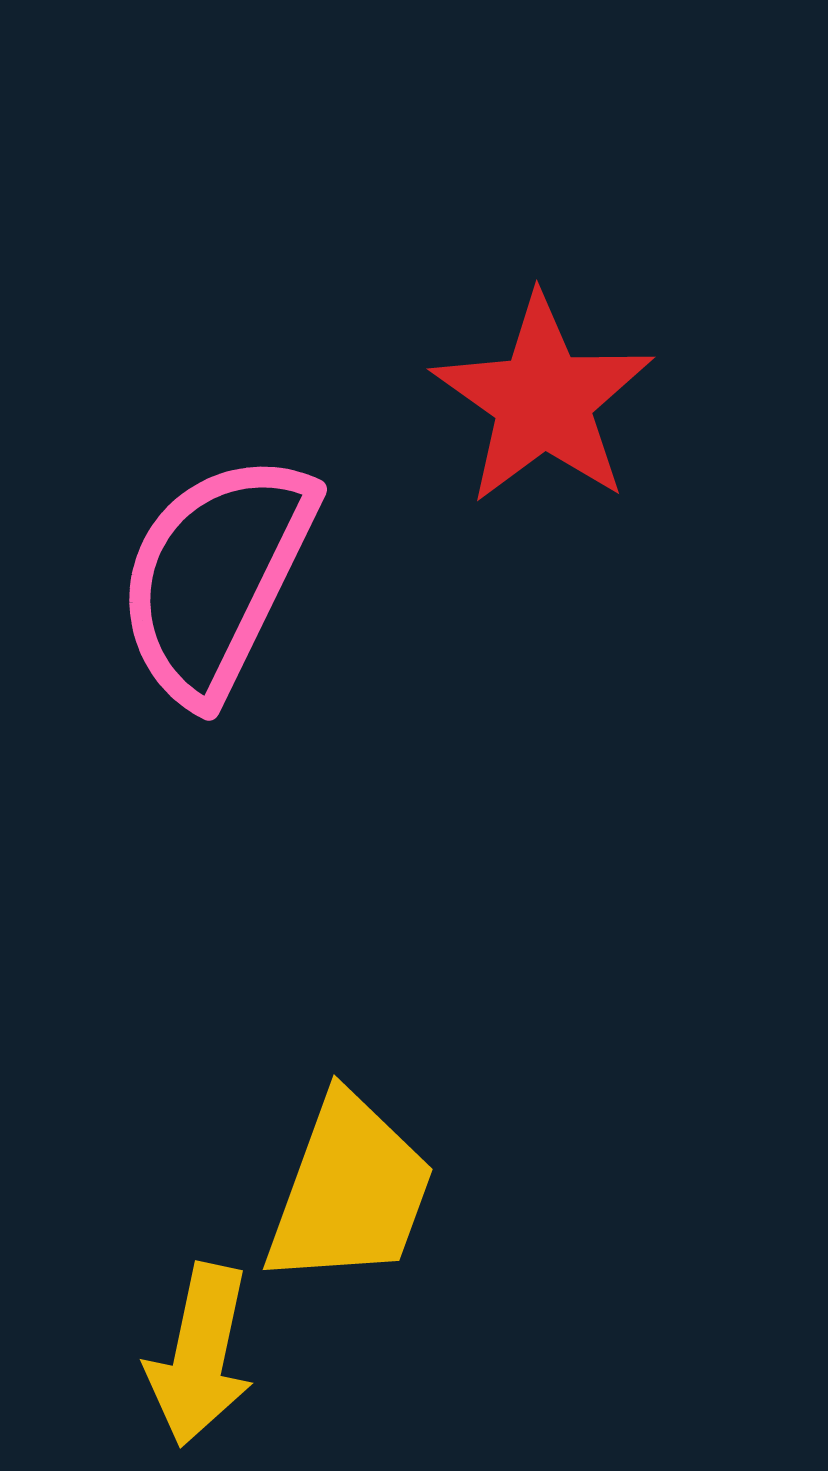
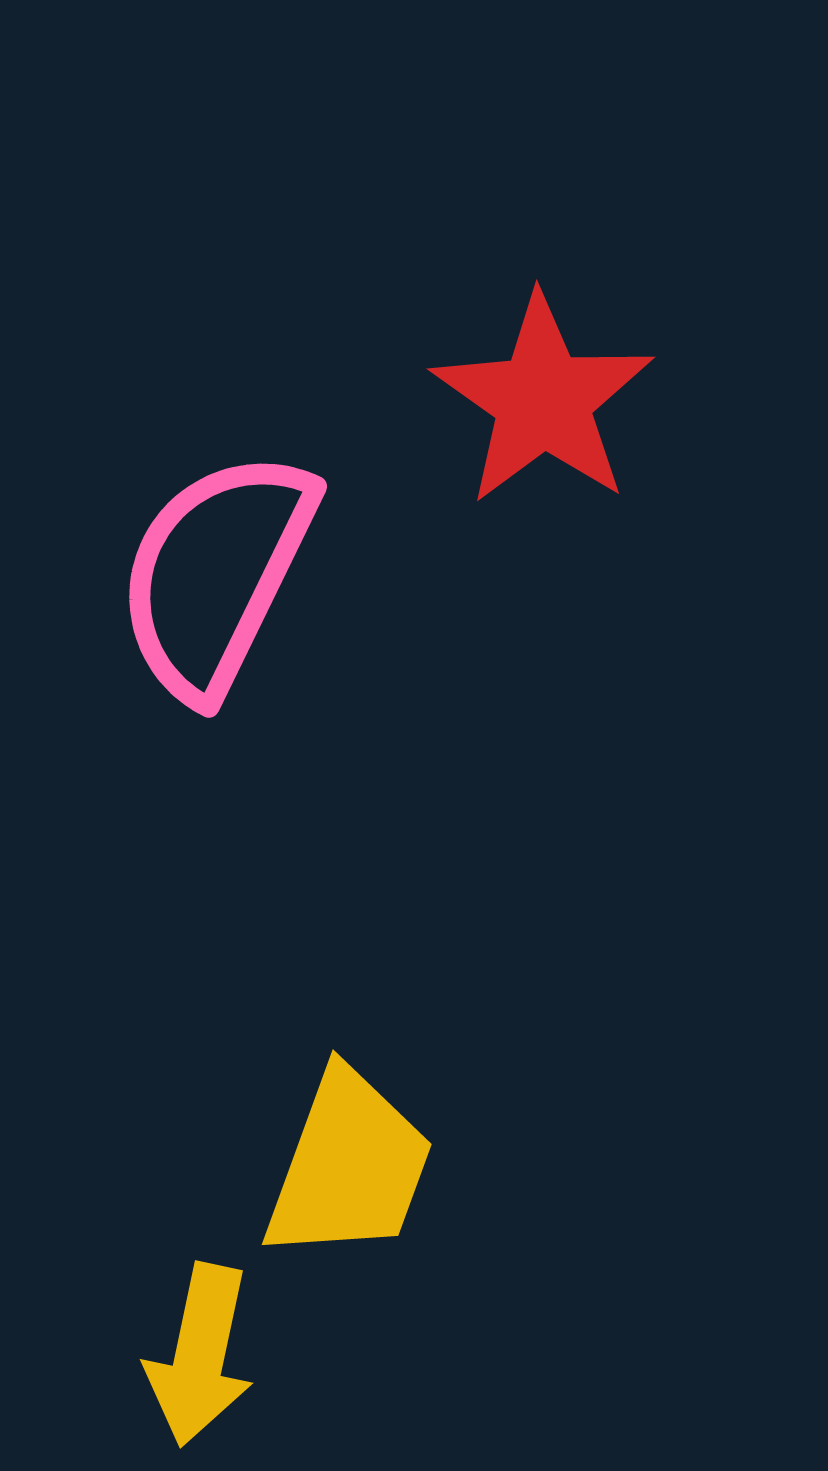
pink semicircle: moved 3 px up
yellow trapezoid: moved 1 px left, 25 px up
